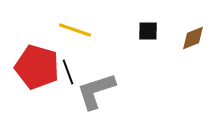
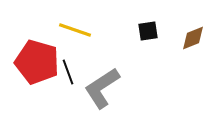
black square: rotated 10 degrees counterclockwise
red pentagon: moved 5 px up
gray L-shape: moved 6 px right, 3 px up; rotated 15 degrees counterclockwise
